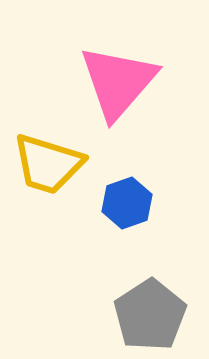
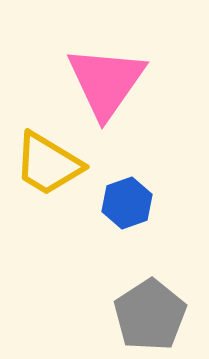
pink triangle: moved 12 px left; rotated 6 degrees counterclockwise
yellow trapezoid: rotated 14 degrees clockwise
